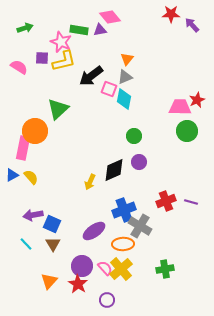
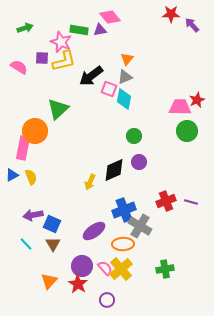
yellow semicircle at (31, 177): rotated 21 degrees clockwise
